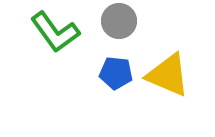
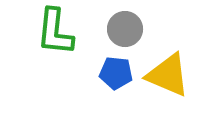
gray circle: moved 6 px right, 8 px down
green L-shape: rotated 42 degrees clockwise
